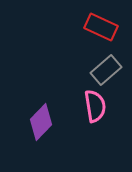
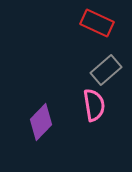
red rectangle: moved 4 px left, 4 px up
pink semicircle: moved 1 px left, 1 px up
